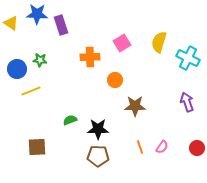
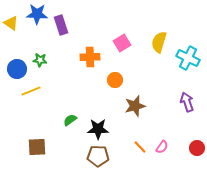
brown star: rotated 15 degrees counterclockwise
green semicircle: rotated 16 degrees counterclockwise
orange line: rotated 24 degrees counterclockwise
